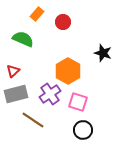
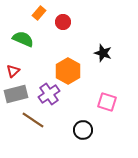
orange rectangle: moved 2 px right, 1 px up
purple cross: moved 1 px left
pink square: moved 29 px right
